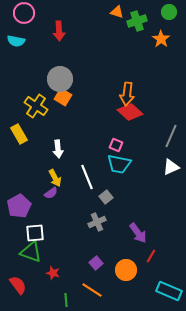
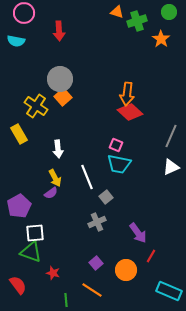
orange square: rotated 18 degrees clockwise
